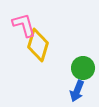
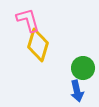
pink L-shape: moved 4 px right, 5 px up
blue arrow: rotated 35 degrees counterclockwise
